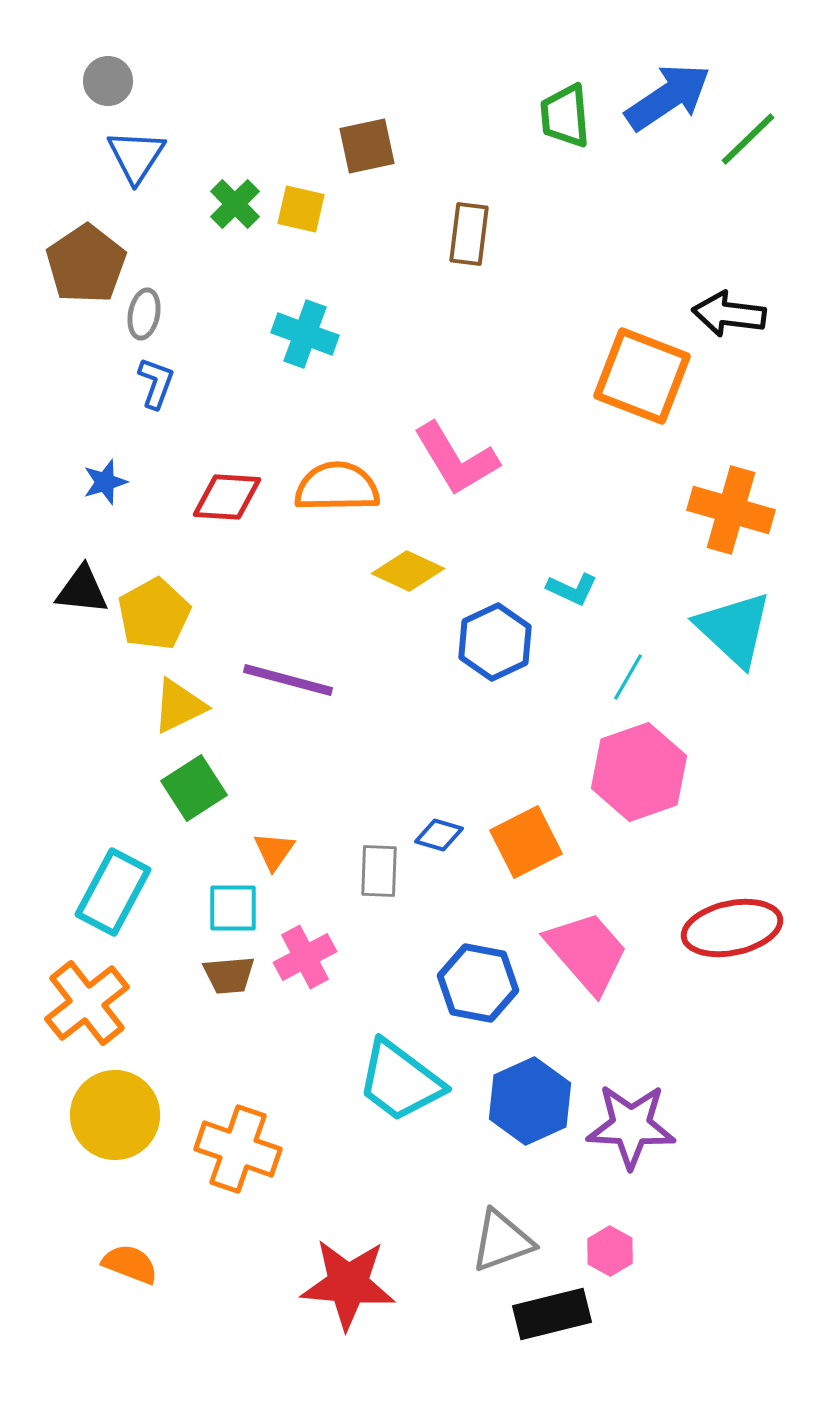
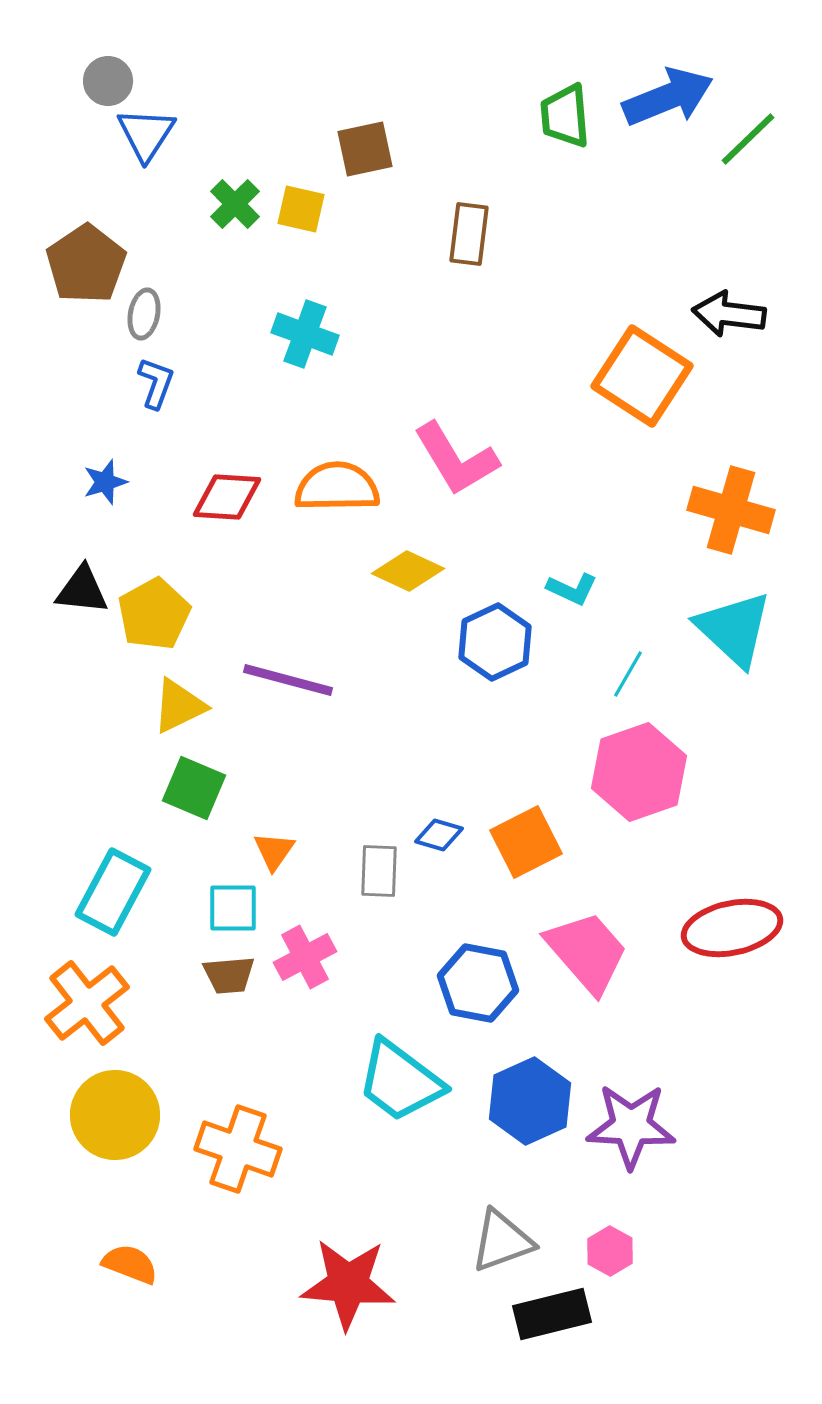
blue arrow at (668, 97): rotated 12 degrees clockwise
brown square at (367, 146): moved 2 px left, 3 px down
blue triangle at (136, 156): moved 10 px right, 22 px up
orange square at (642, 376): rotated 12 degrees clockwise
cyan line at (628, 677): moved 3 px up
green square at (194, 788): rotated 34 degrees counterclockwise
